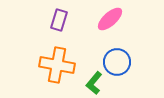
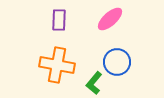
purple rectangle: rotated 15 degrees counterclockwise
